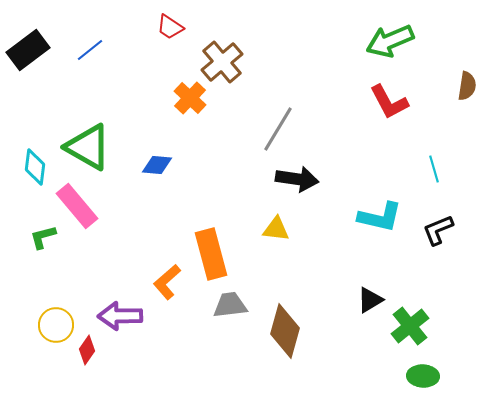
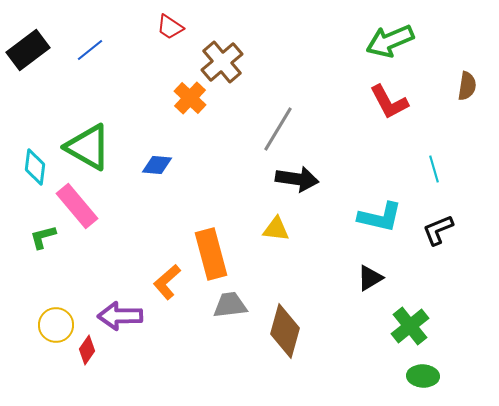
black triangle: moved 22 px up
